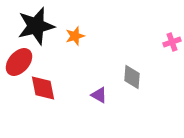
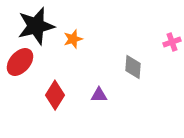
orange star: moved 2 px left, 3 px down
red ellipse: moved 1 px right
gray diamond: moved 1 px right, 10 px up
red diamond: moved 12 px right, 7 px down; rotated 44 degrees clockwise
purple triangle: rotated 30 degrees counterclockwise
